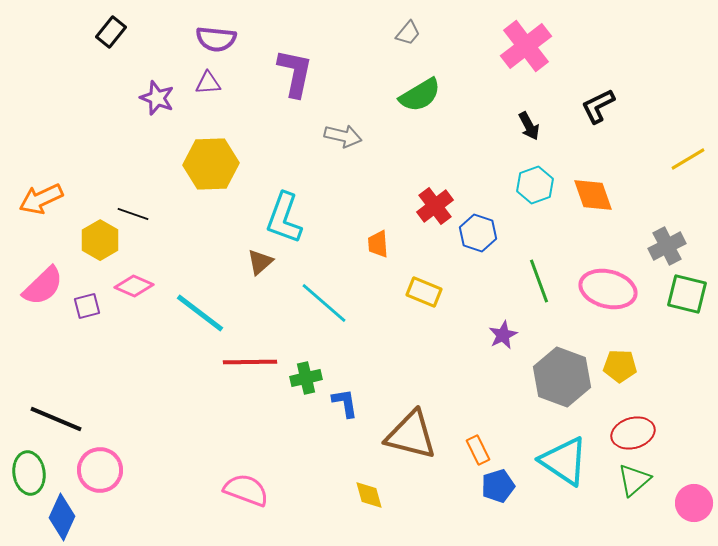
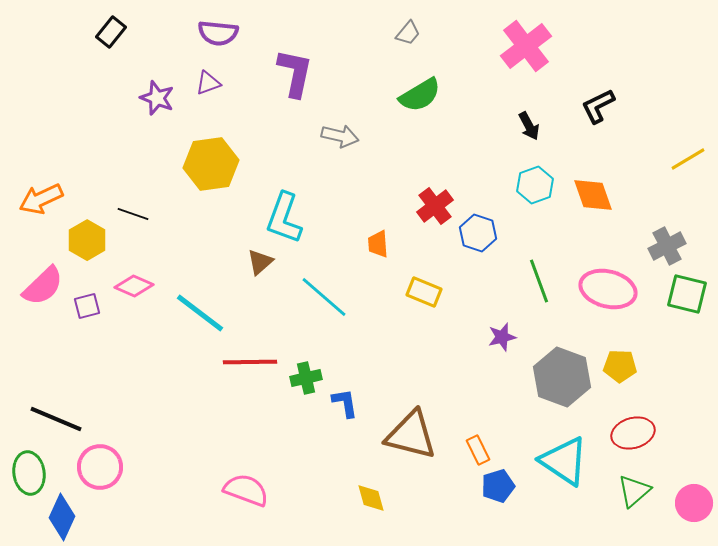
purple semicircle at (216, 39): moved 2 px right, 6 px up
purple triangle at (208, 83): rotated 16 degrees counterclockwise
gray arrow at (343, 136): moved 3 px left
yellow hexagon at (211, 164): rotated 6 degrees counterclockwise
yellow hexagon at (100, 240): moved 13 px left
cyan line at (324, 303): moved 6 px up
purple star at (503, 335): moved 1 px left, 2 px down; rotated 12 degrees clockwise
pink circle at (100, 470): moved 3 px up
green triangle at (634, 480): moved 11 px down
yellow diamond at (369, 495): moved 2 px right, 3 px down
